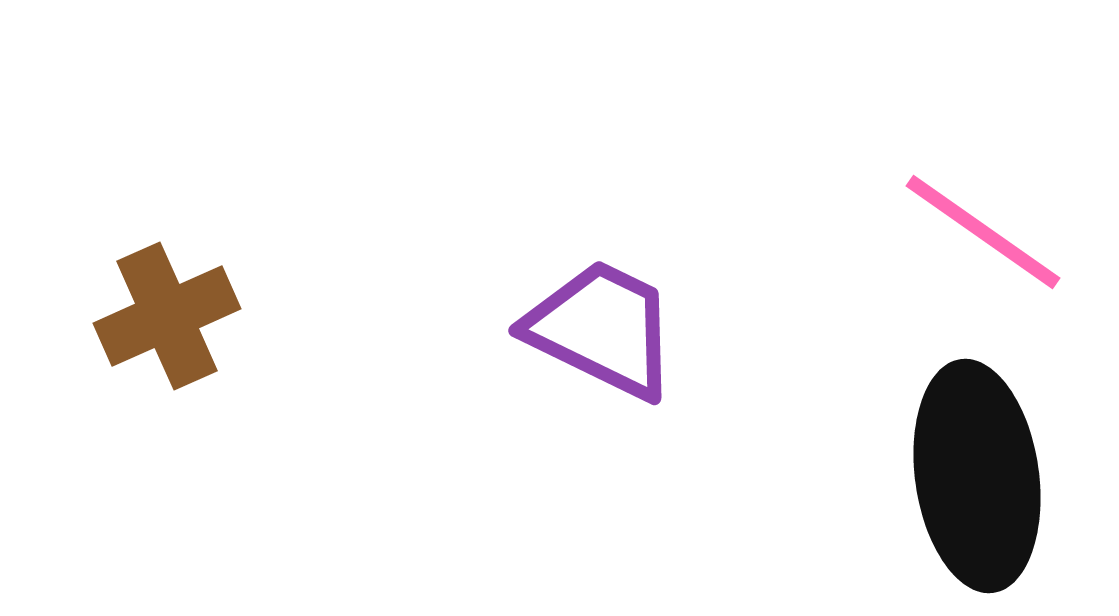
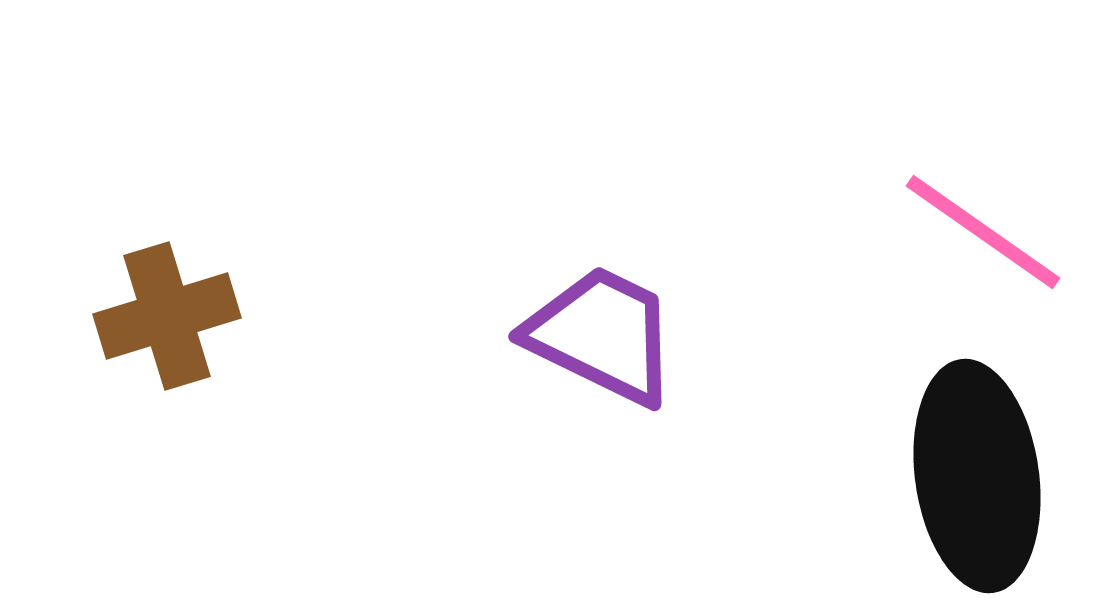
brown cross: rotated 7 degrees clockwise
purple trapezoid: moved 6 px down
